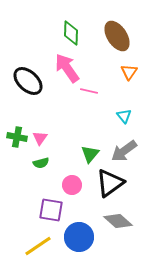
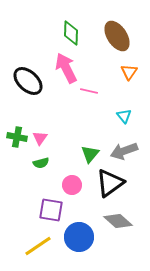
pink arrow: moved 1 px left; rotated 8 degrees clockwise
gray arrow: rotated 16 degrees clockwise
